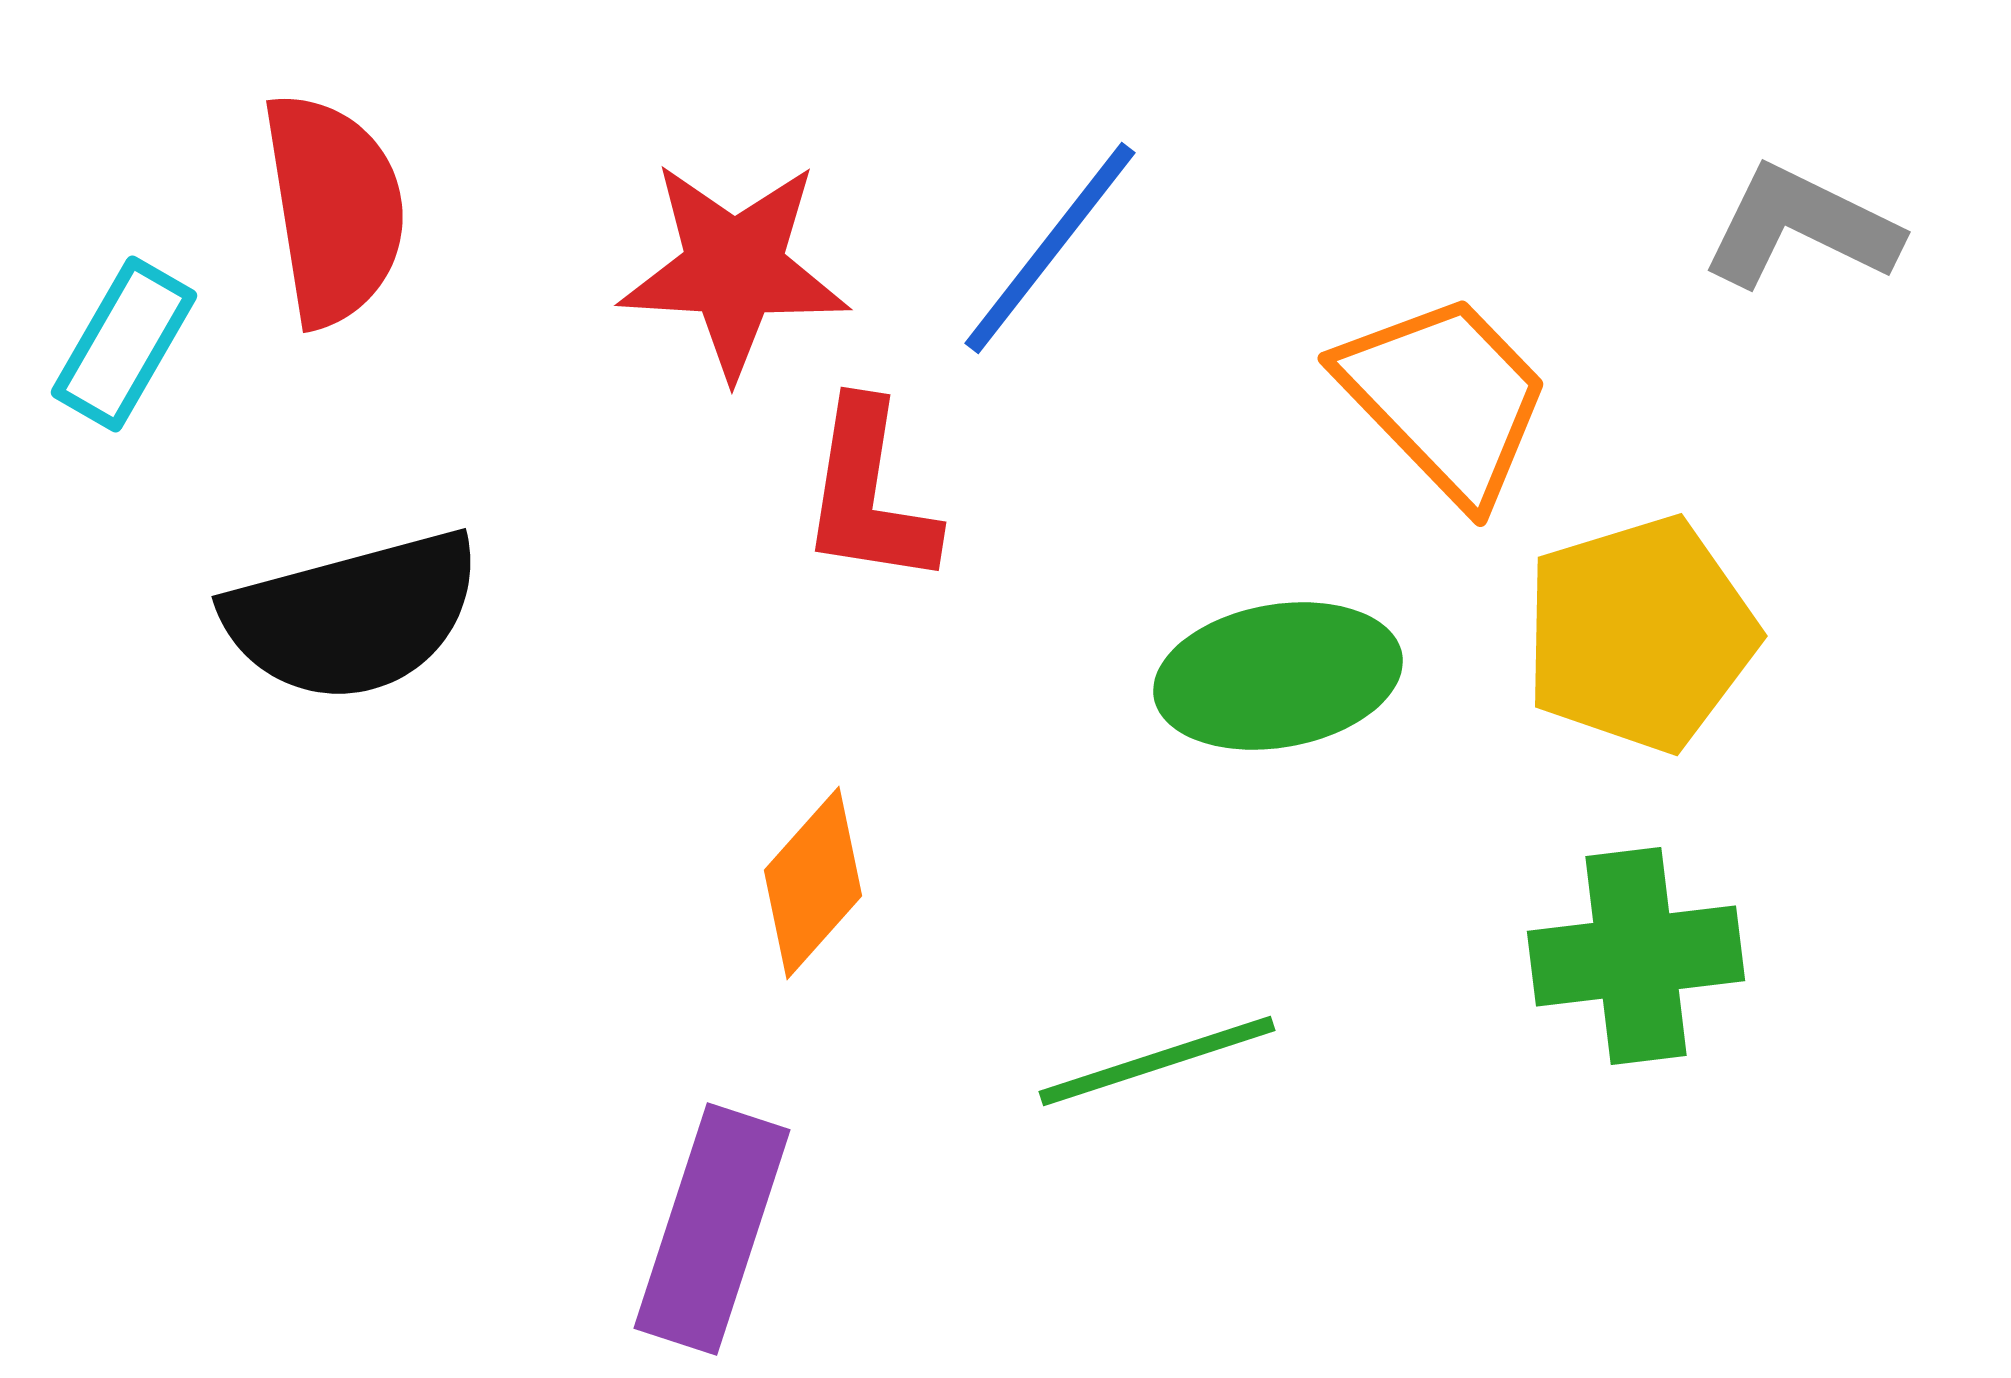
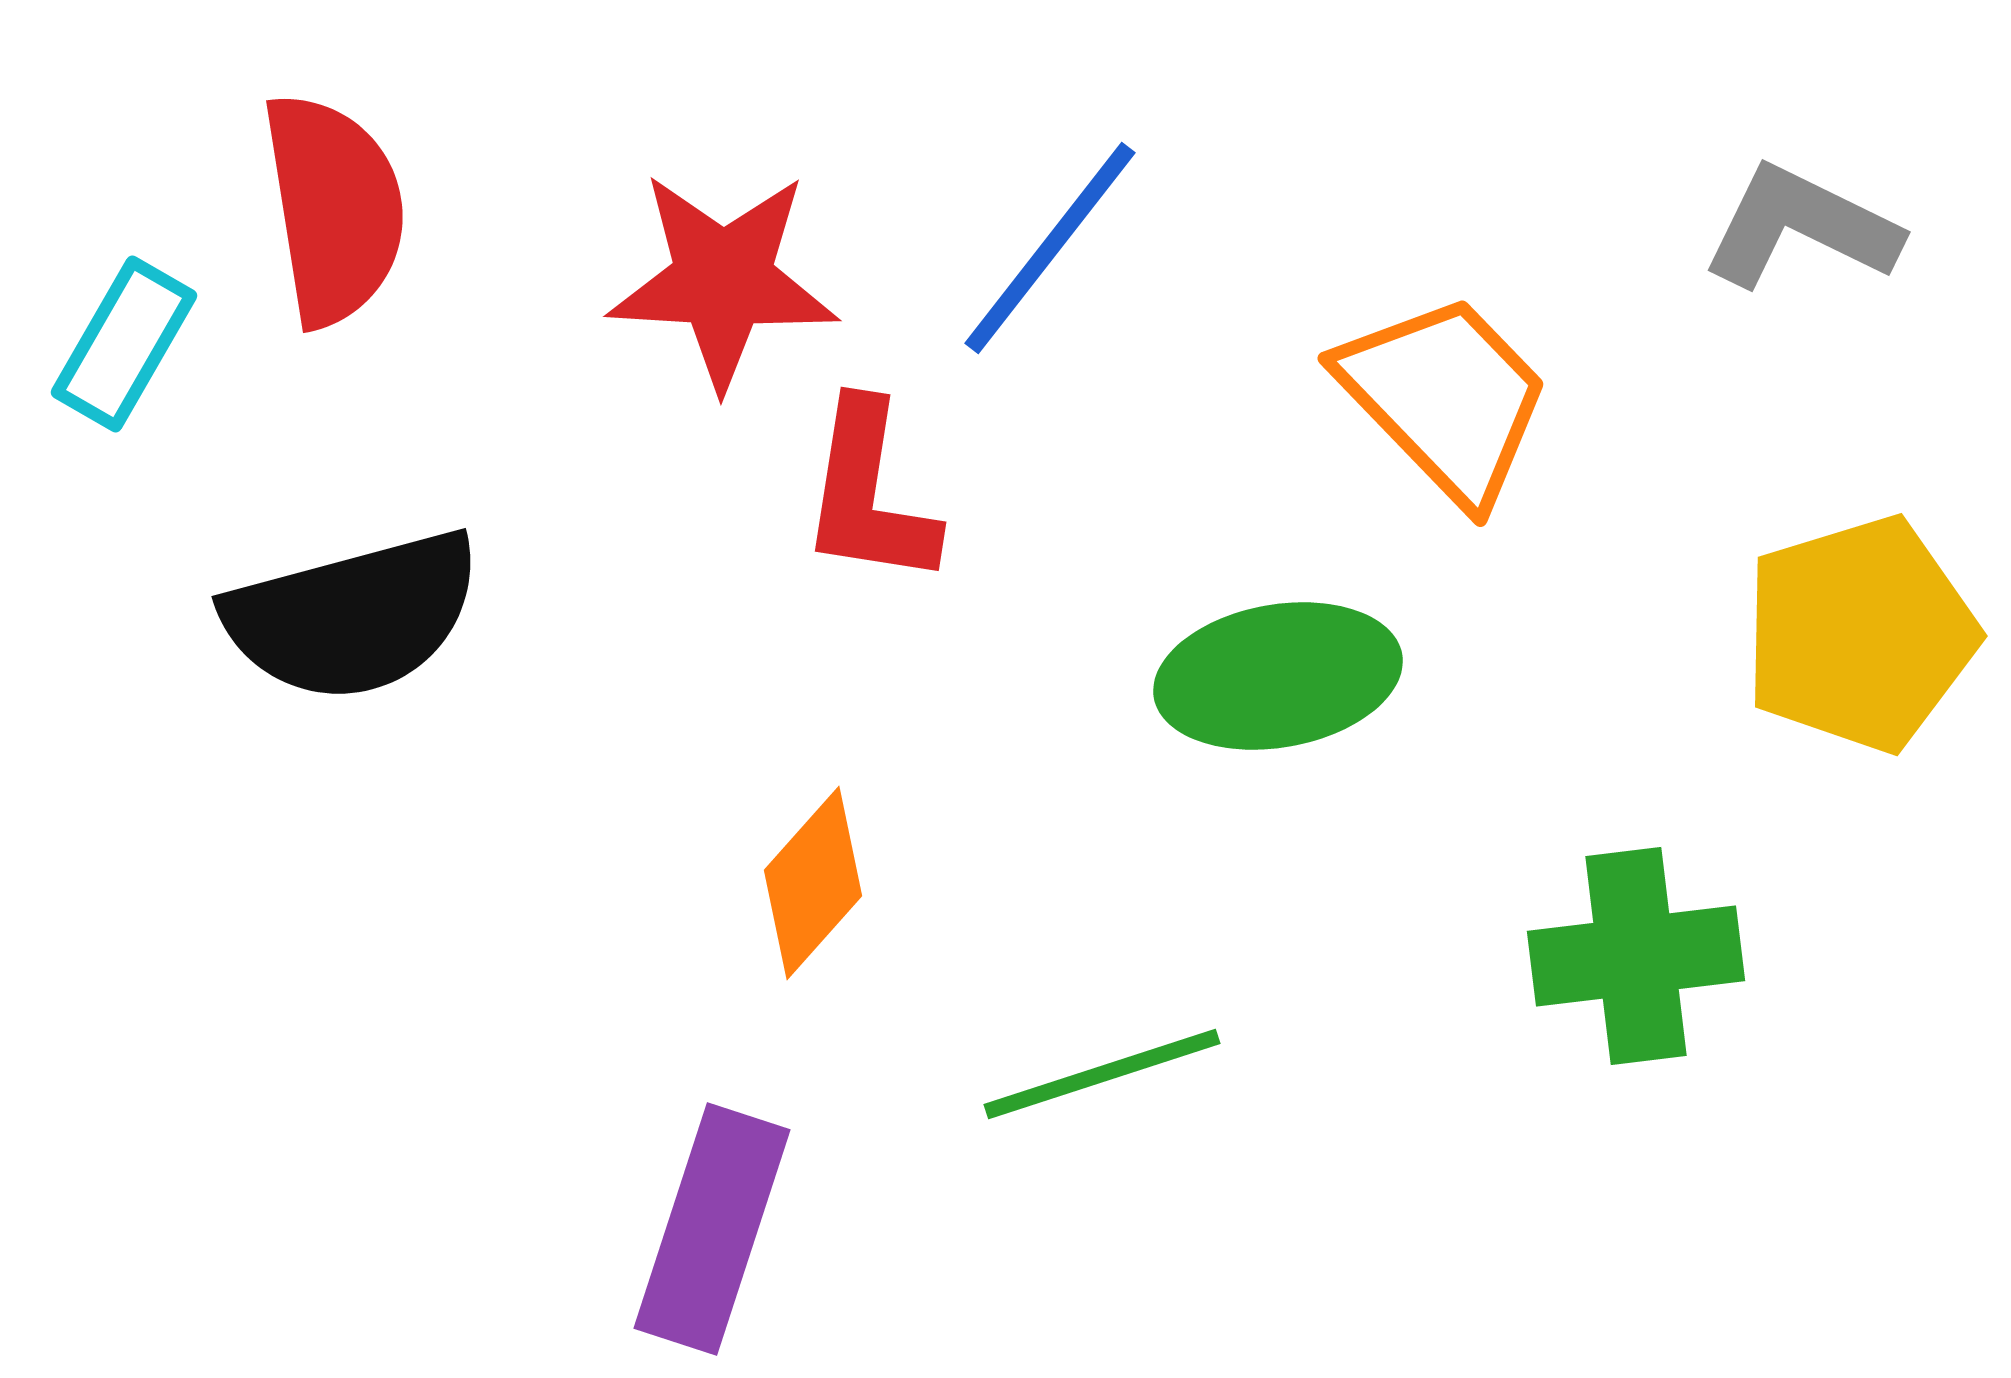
red star: moved 11 px left, 11 px down
yellow pentagon: moved 220 px right
green line: moved 55 px left, 13 px down
